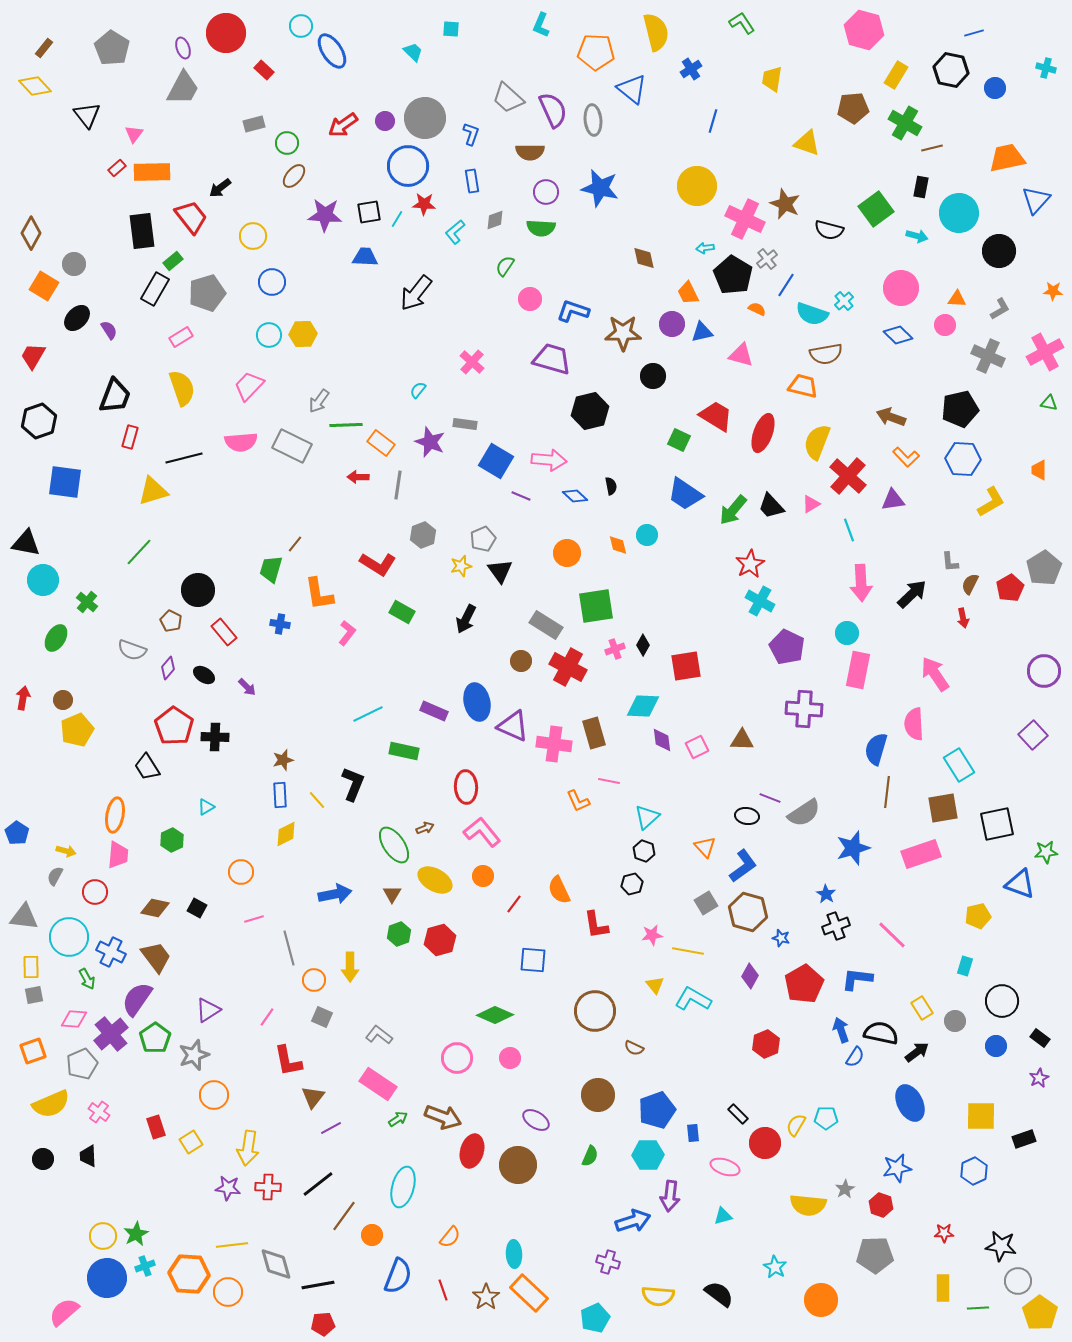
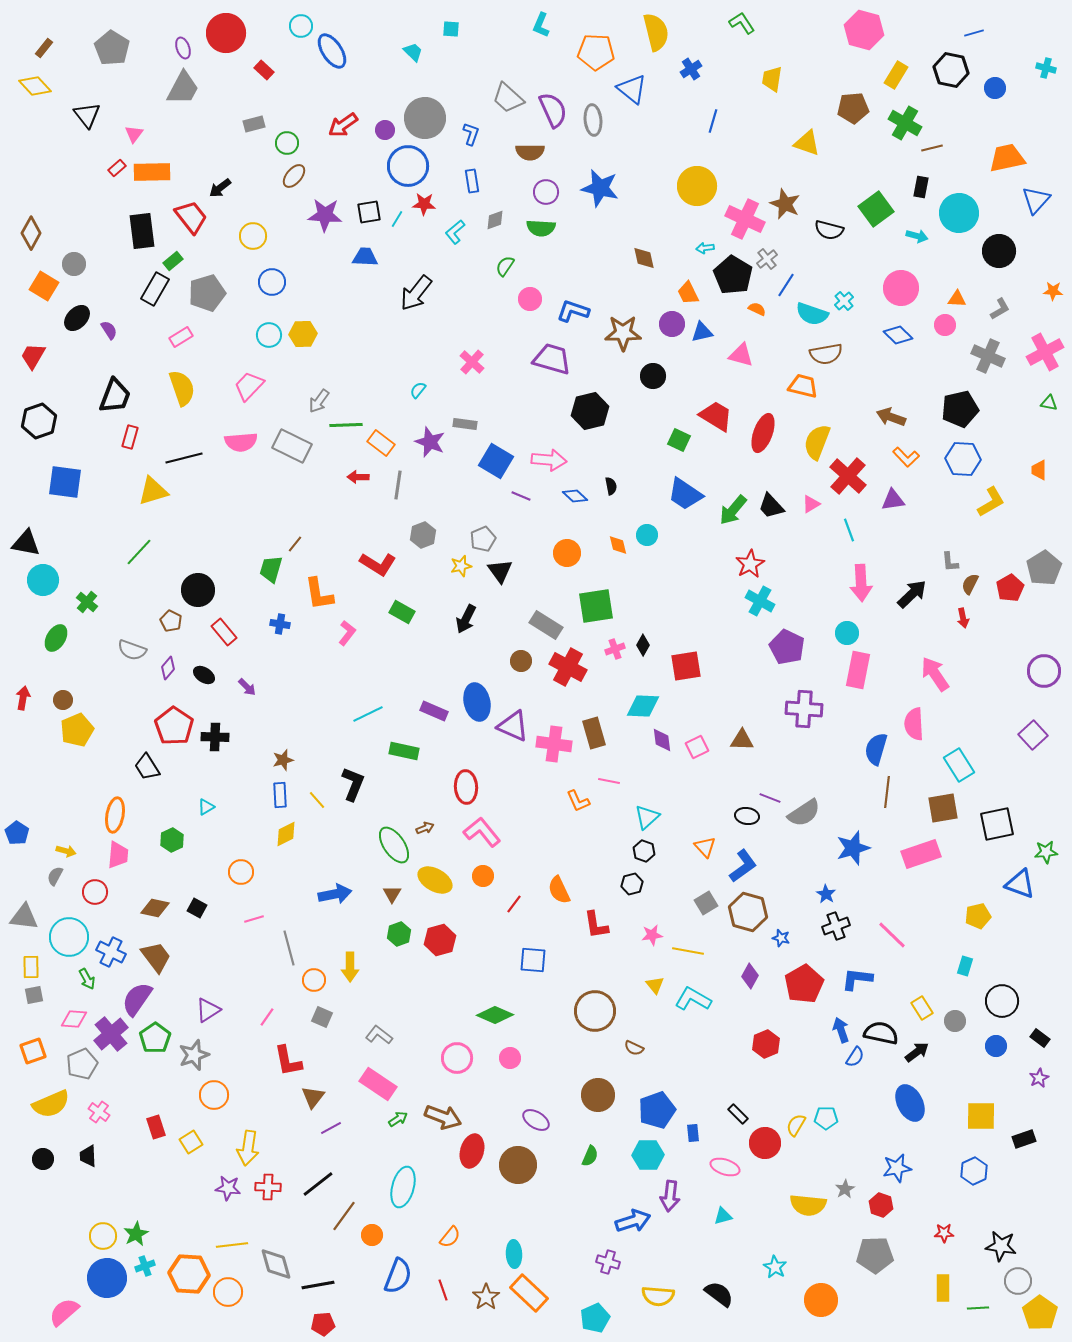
purple circle at (385, 121): moved 9 px down
